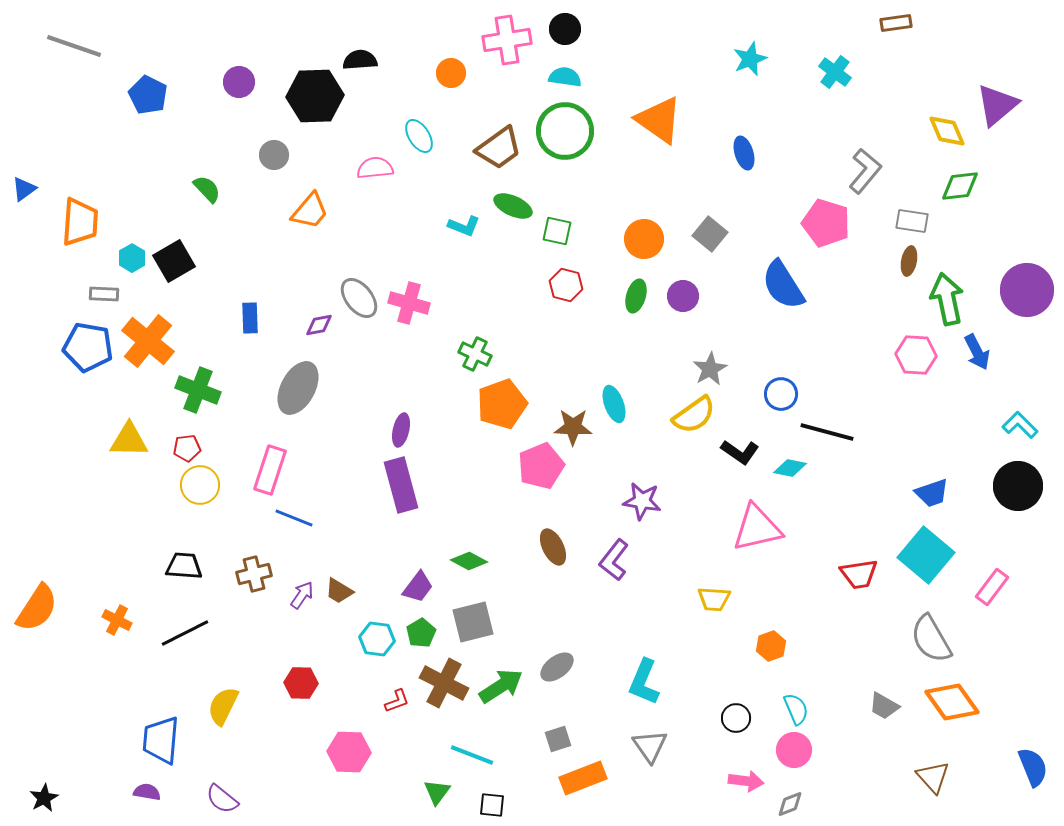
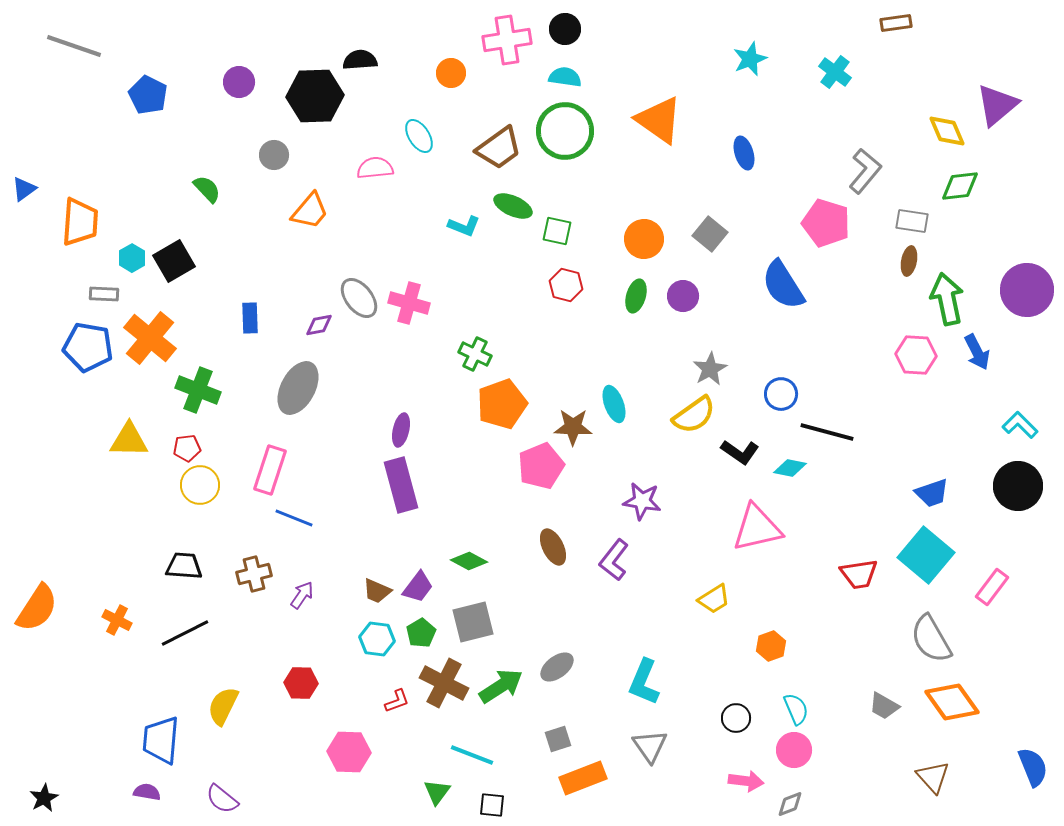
orange cross at (148, 341): moved 2 px right, 3 px up
brown trapezoid at (339, 591): moved 38 px right; rotated 8 degrees counterclockwise
yellow trapezoid at (714, 599): rotated 36 degrees counterclockwise
